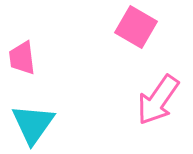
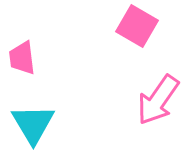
pink square: moved 1 px right, 1 px up
cyan triangle: rotated 6 degrees counterclockwise
